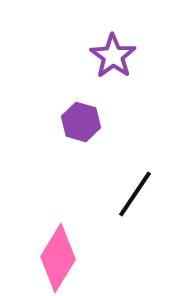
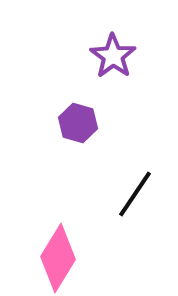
purple hexagon: moved 3 px left, 1 px down
